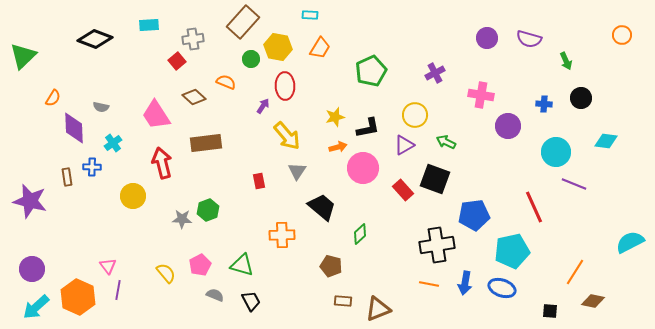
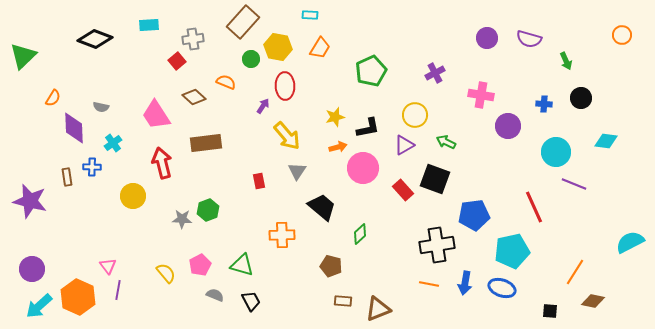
cyan arrow at (36, 307): moved 3 px right, 1 px up
